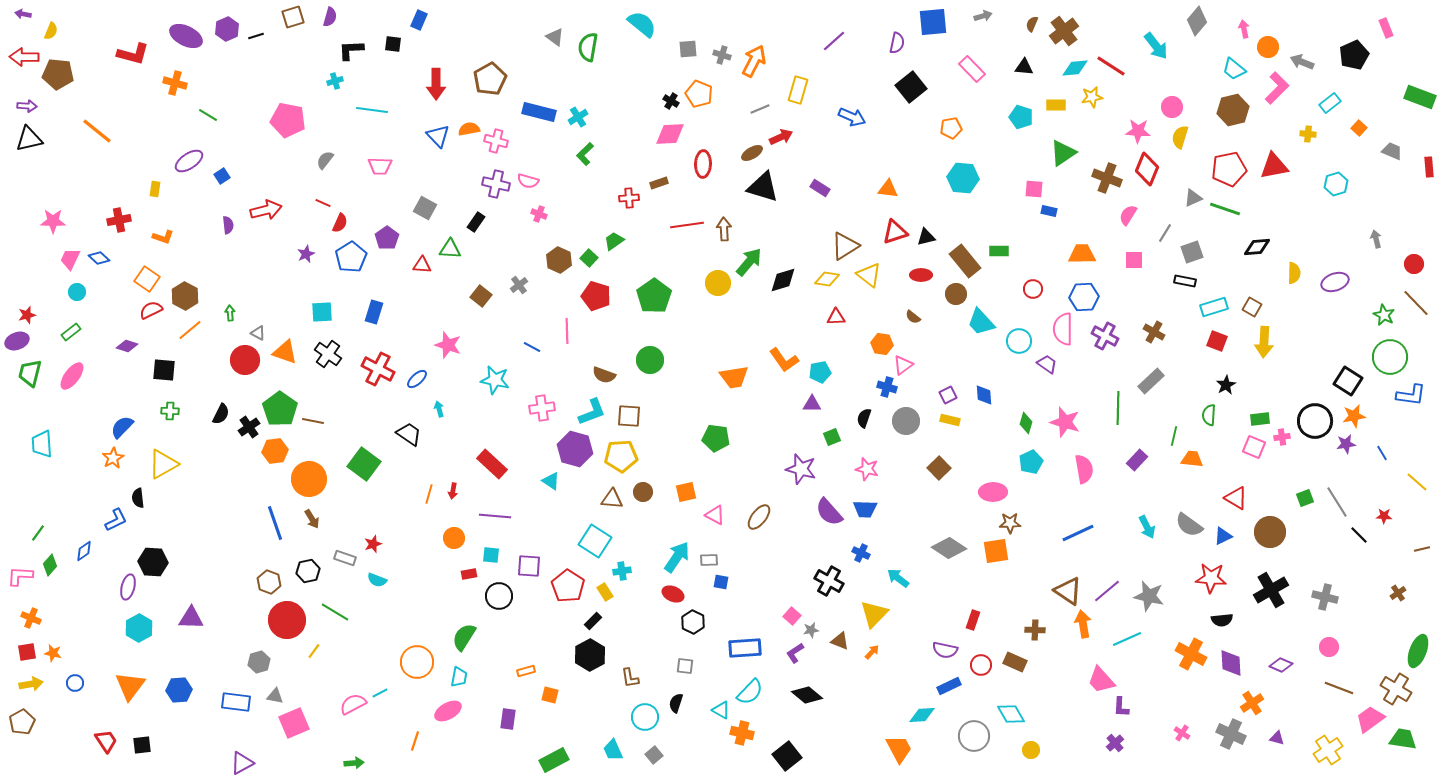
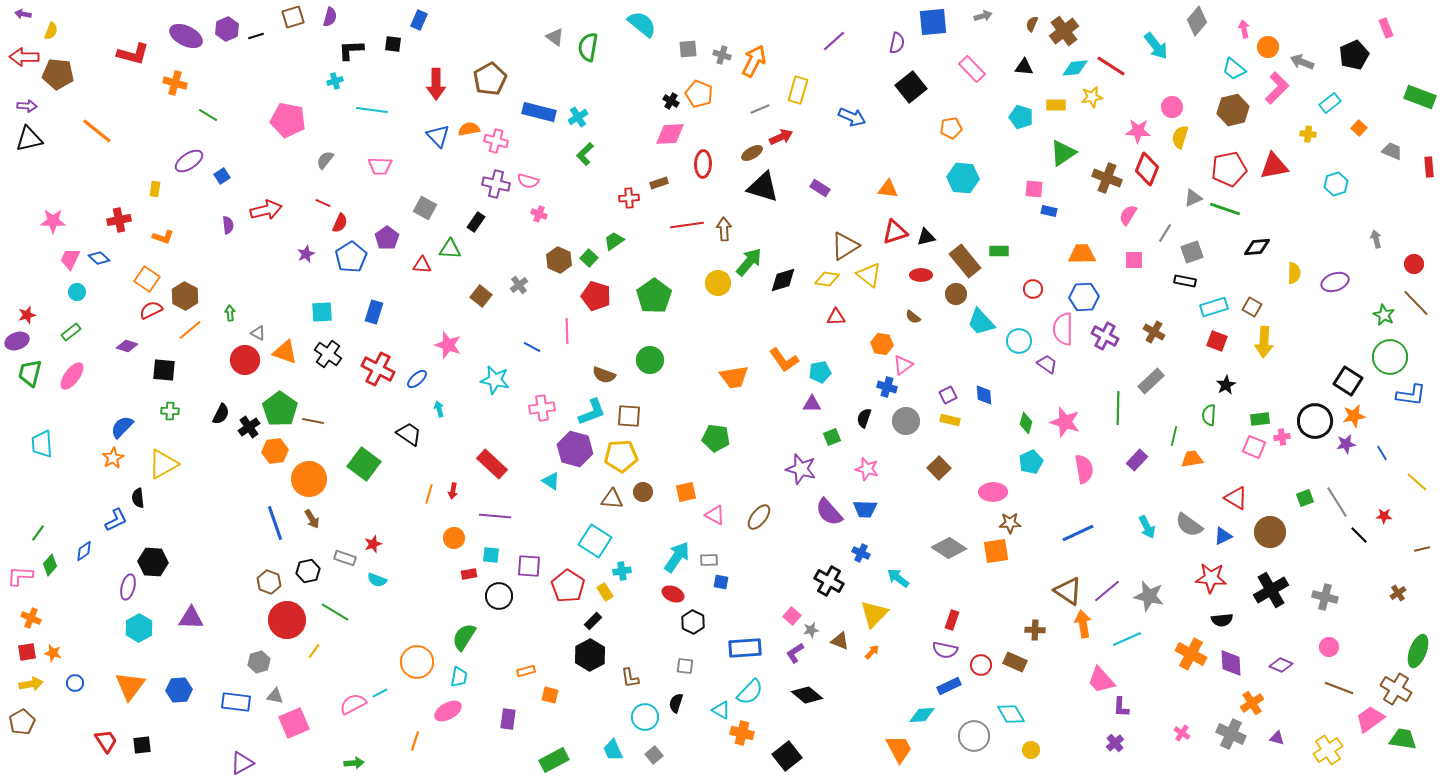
orange trapezoid at (1192, 459): rotated 15 degrees counterclockwise
red rectangle at (973, 620): moved 21 px left
